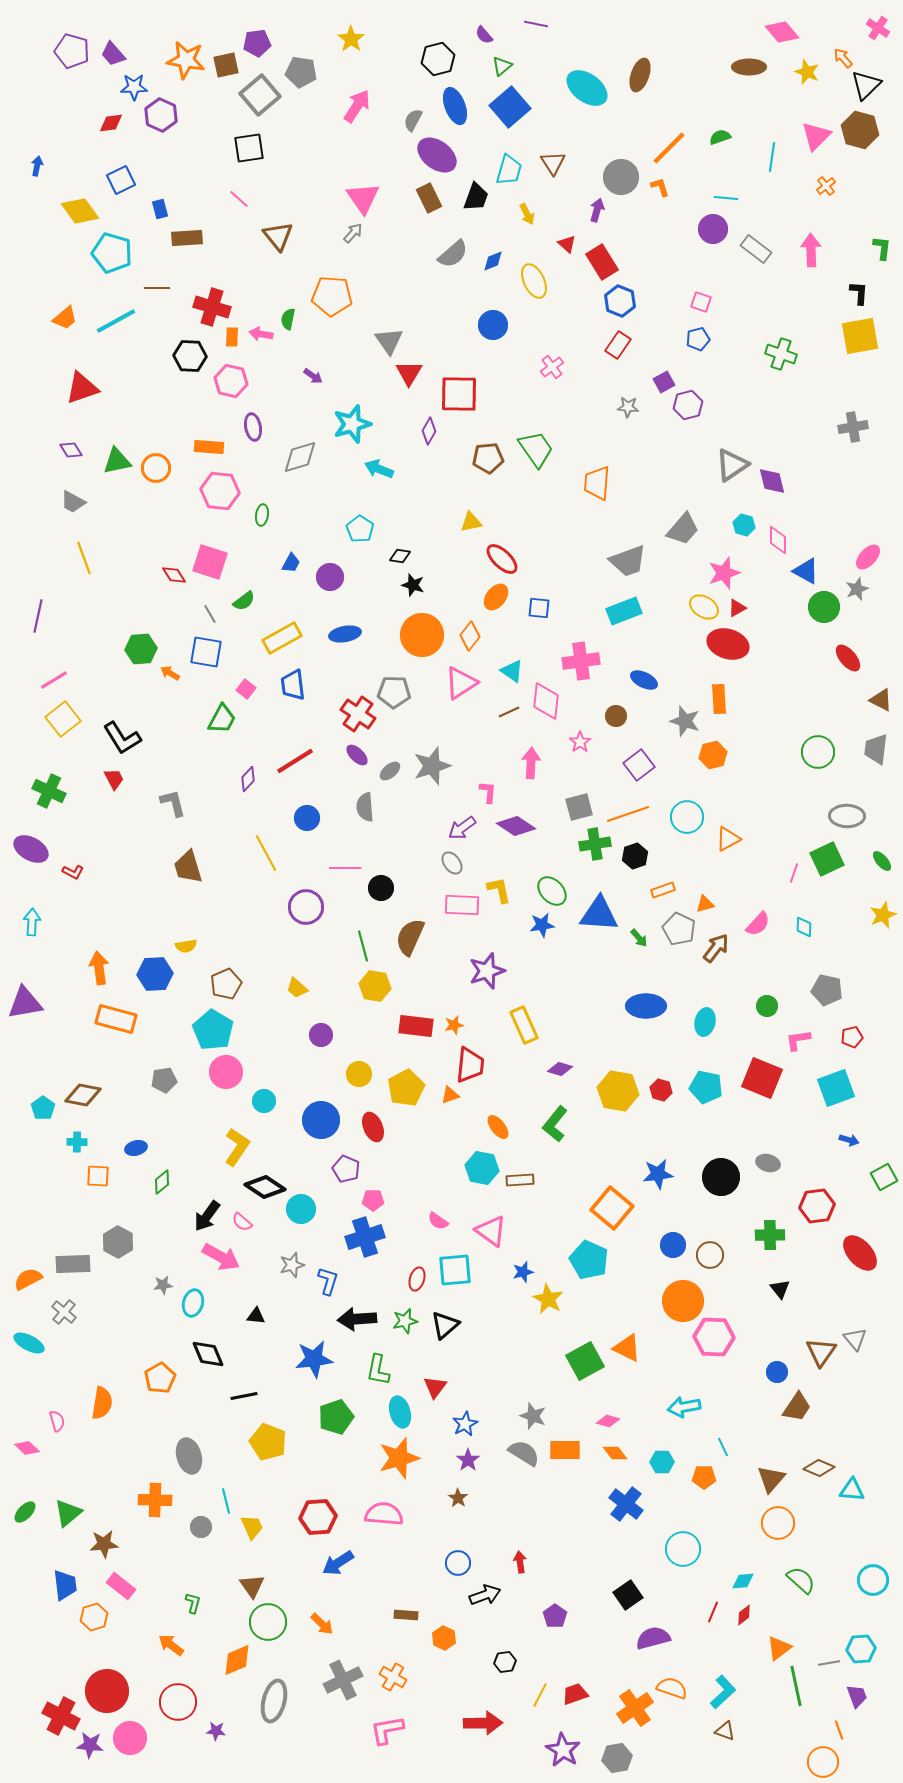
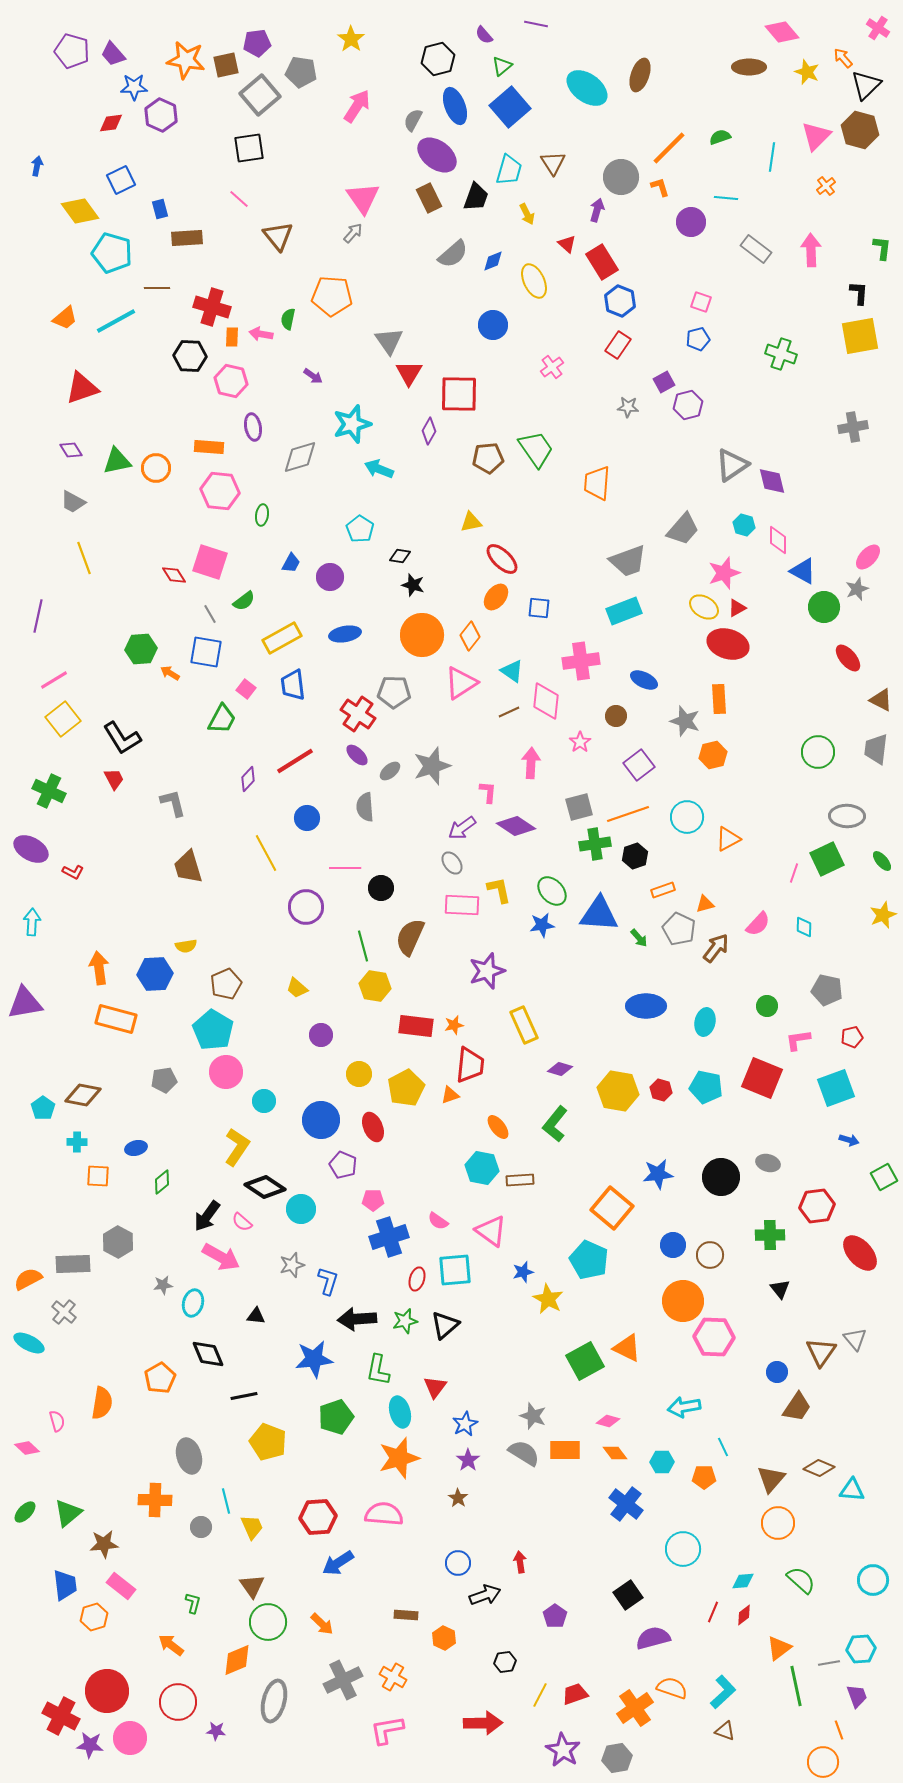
purple circle at (713, 229): moved 22 px left, 7 px up
blue triangle at (806, 571): moved 3 px left
purple pentagon at (346, 1169): moved 3 px left, 4 px up
blue cross at (365, 1237): moved 24 px right
